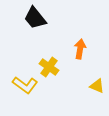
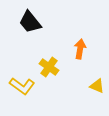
black trapezoid: moved 5 px left, 4 px down
yellow L-shape: moved 3 px left, 1 px down
